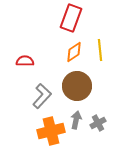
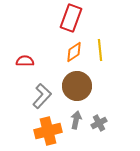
gray cross: moved 1 px right
orange cross: moved 3 px left
